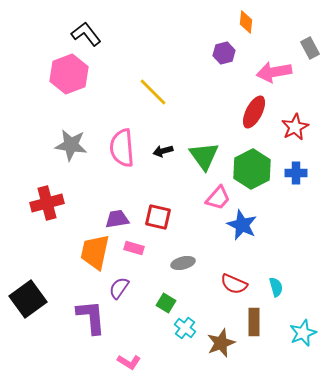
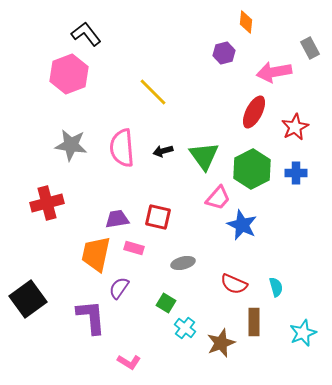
orange trapezoid: moved 1 px right, 2 px down
